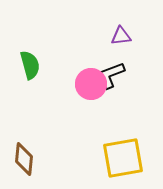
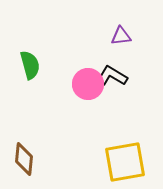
black L-shape: moved 1 px right, 1 px down; rotated 52 degrees clockwise
pink circle: moved 3 px left
yellow square: moved 2 px right, 4 px down
